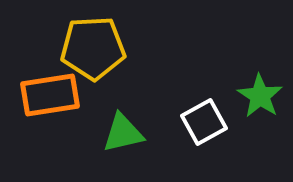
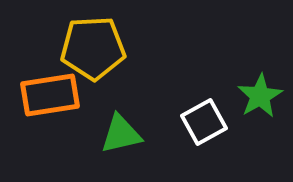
green star: rotated 9 degrees clockwise
green triangle: moved 2 px left, 1 px down
